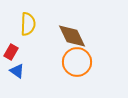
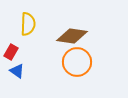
brown diamond: rotated 56 degrees counterclockwise
